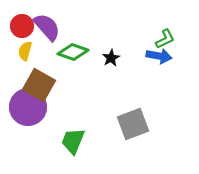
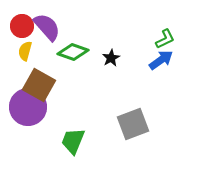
blue arrow: moved 2 px right, 4 px down; rotated 45 degrees counterclockwise
